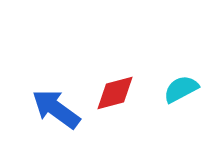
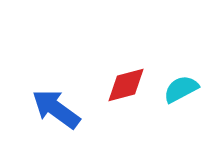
red diamond: moved 11 px right, 8 px up
